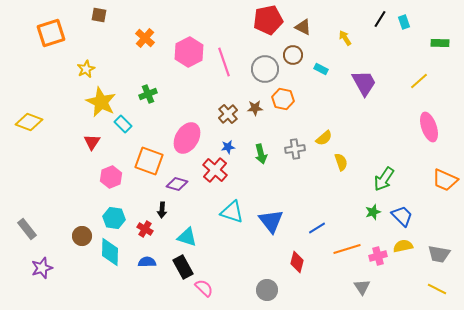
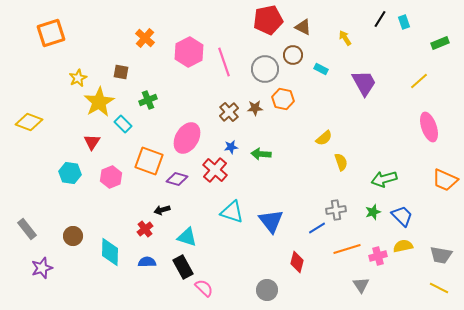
brown square at (99, 15): moved 22 px right, 57 px down
green rectangle at (440, 43): rotated 24 degrees counterclockwise
yellow star at (86, 69): moved 8 px left, 9 px down
green cross at (148, 94): moved 6 px down
yellow star at (101, 102): moved 2 px left; rotated 16 degrees clockwise
brown cross at (228, 114): moved 1 px right, 2 px up
blue star at (228, 147): moved 3 px right
gray cross at (295, 149): moved 41 px right, 61 px down
green arrow at (261, 154): rotated 108 degrees clockwise
green arrow at (384, 179): rotated 40 degrees clockwise
purple diamond at (177, 184): moved 5 px up
black arrow at (162, 210): rotated 70 degrees clockwise
cyan hexagon at (114, 218): moved 44 px left, 45 px up
red cross at (145, 229): rotated 21 degrees clockwise
brown circle at (82, 236): moved 9 px left
gray trapezoid at (439, 254): moved 2 px right, 1 px down
gray triangle at (362, 287): moved 1 px left, 2 px up
yellow line at (437, 289): moved 2 px right, 1 px up
